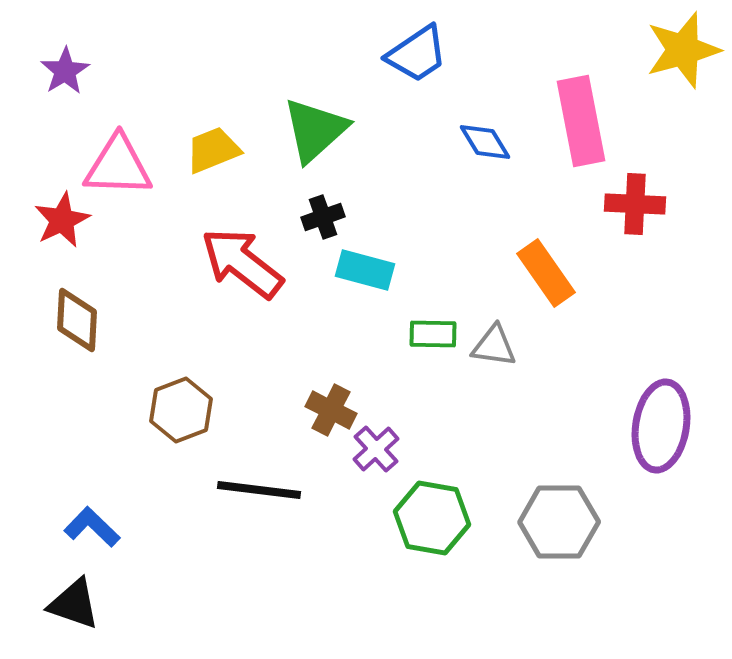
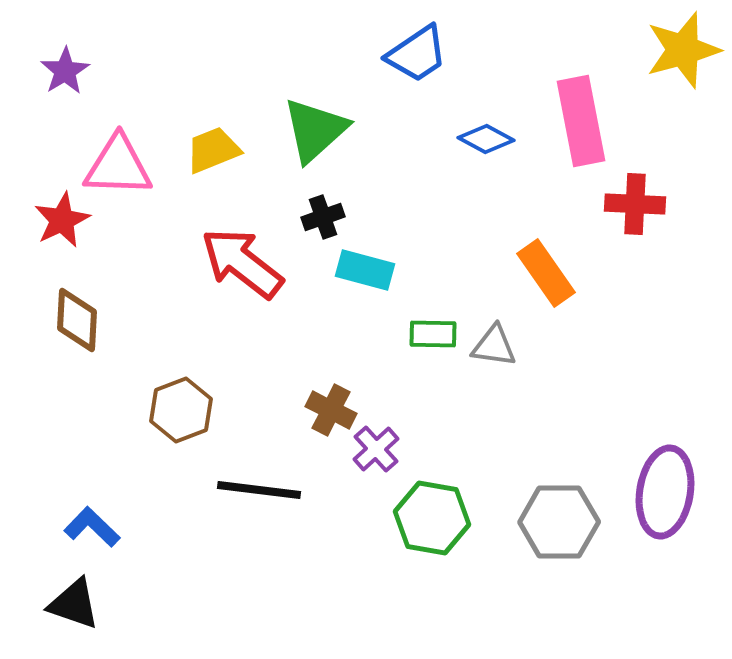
blue diamond: moved 1 px right, 3 px up; rotated 30 degrees counterclockwise
purple ellipse: moved 4 px right, 66 px down
